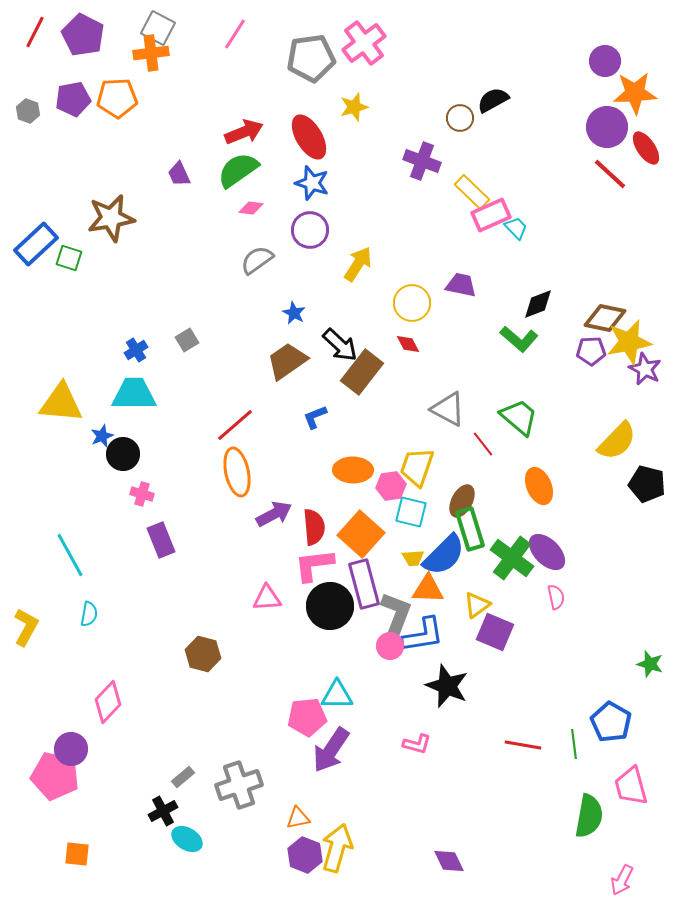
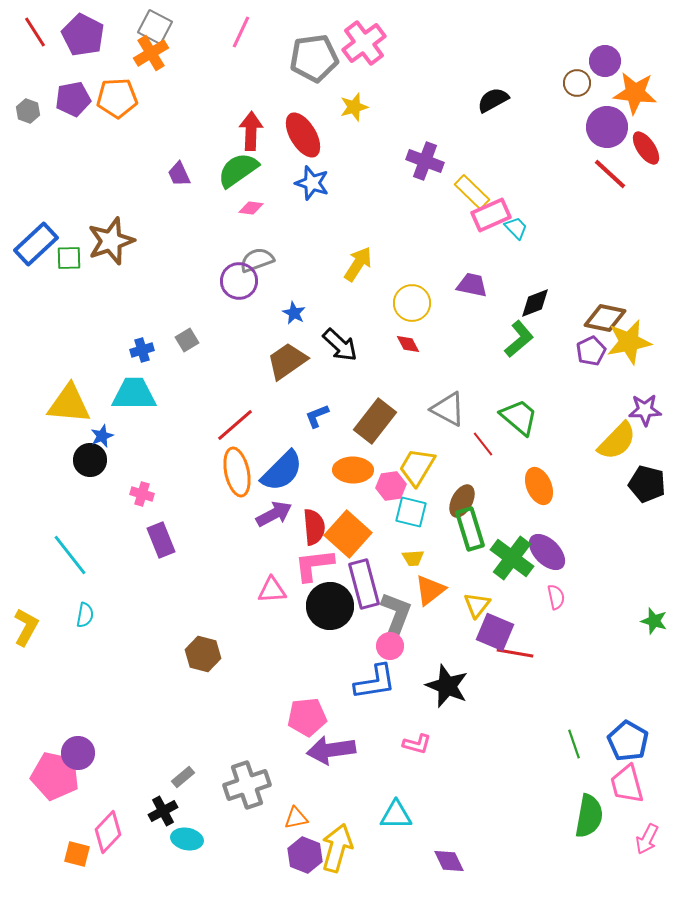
gray square at (158, 28): moved 3 px left, 1 px up
red line at (35, 32): rotated 60 degrees counterclockwise
pink line at (235, 34): moved 6 px right, 2 px up; rotated 8 degrees counterclockwise
orange cross at (151, 53): rotated 24 degrees counterclockwise
gray pentagon at (311, 58): moved 3 px right
orange star at (635, 93): rotated 9 degrees clockwise
brown circle at (460, 118): moved 117 px right, 35 px up
red arrow at (244, 132): moved 7 px right, 1 px up; rotated 66 degrees counterclockwise
red ellipse at (309, 137): moved 6 px left, 2 px up
purple cross at (422, 161): moved 3 px right
brown star at (111, 218): moved 23 px down; rotated 9 degrees counterclockwise
purple circle at (310, 230): moved 71 px left, 51 px down
green square at (69, 258): rotated 20 degrees counterclockwise
gray semicircle at (257, 260): rotated 16 degrees clockwise
purple trapezoid at (461, 285): moved 11 px right
black diamond at (538, 304): moved 3 px left, 1 px up
green L-shape at (519, 339): rotated 81 degrees counterclockwise
blue cross at (136, 350): moved 6 px right; rotated 15 degrees clockwise
purple pentagon at (591, 351): rotated 24 degrees counterclockwise
purple star at (645, 369): moved 41 px down; rotated 28 degrees counterclockwise
brown rectangle at (362, 372): moved 13 px right, 49 px down
yellow triangle at (61, 403): moved 8 px right, 1 px down
blue L-shape at (315, 417): moved 2 px right, 1 px up
black circle at (123, 454): moved 33 px left, 6 px down
yellow trapezoid at (417, 467): rotated 12 degrees clockwise
orange square at (361, 534): moved 13 px left
cyan line at (70, 555): rotated 9 degrees counterclockwise
blue semicircle at (444, 555): moved 162 px left, 84 px up
orange triangle at (428, 589): moved 2 px right, 1 px down; rotated 40 degrees counterclockwise
pink triangle at (267, 598): moved 5 px right, 8 px up
yellow triangle at (477, 605): rotated 16 degrees counterclockwise
cyan semicircle at (89, 614): moved 4 px left, 1 px down
blue L-shape at (423, 635): moved 48 px left, 47 px down
green star at (650, 664): moved 4 px right, 43 px up
cyan triangle at (337, 695): moved 59 px right, 120 px down
pink diamond at (108, 702): moved 130 px down
blue pentagon at (611, 722): moved 17 px right, 19 px down
green line at (574, 744): rotated 12 degrees counterclockwise
red line at (523, 745): moved 8 px left, 92 px up
purple circle at (71, 749): moved 7 px right, 4 px down
purple arrow at (331, 750): rotated 48 degrees clockwise
gray cross at (239, 785): moved 8 px right
pink trapezoid at (631, 786): moved 4 px left, 2 px up
orange triangle at (298, 818): moved 2 px left
cyan ellipse at (187, 839): rotated 20 degrees counterclockwise
orange square at (77, 854): rotated 8 degrees clockwise
pink arrow at (622, 880): moved 25 px right, 41 px up
